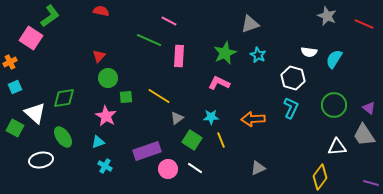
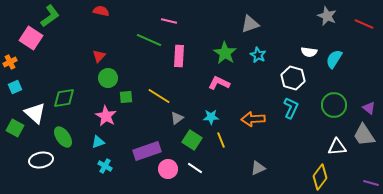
pink line at (169, 21): rotated 14 degrees counterclockwise
green star at (225, 53): rotated 15 degrees counterclockwise
